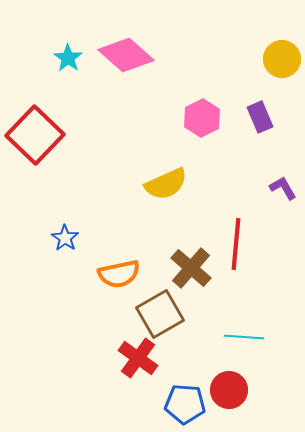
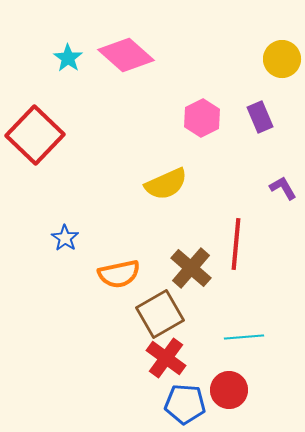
cyan line: rotated 9 degrees counterclockwise
red cross: moved 28 px right
